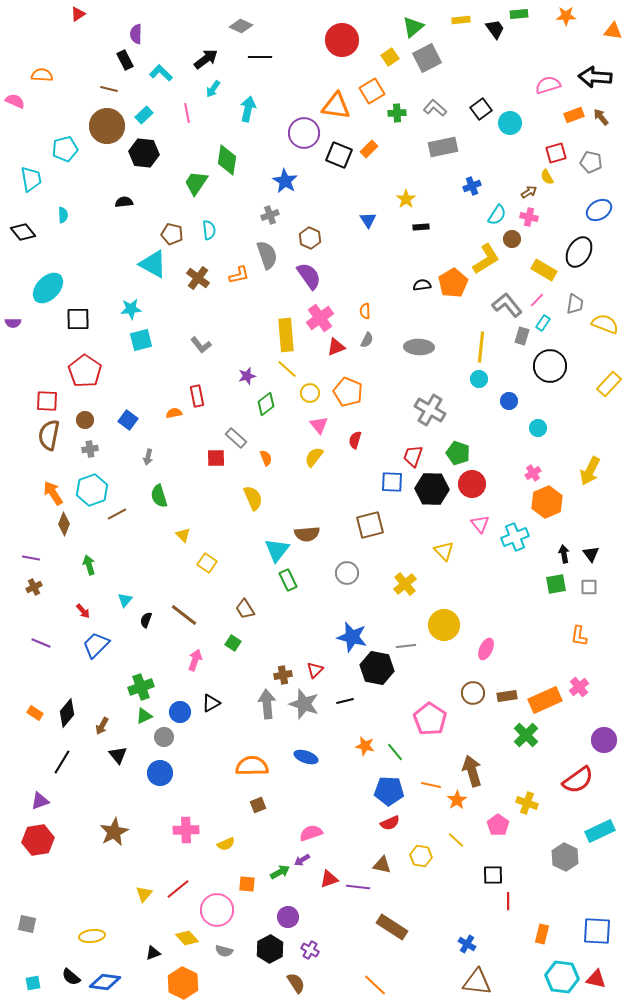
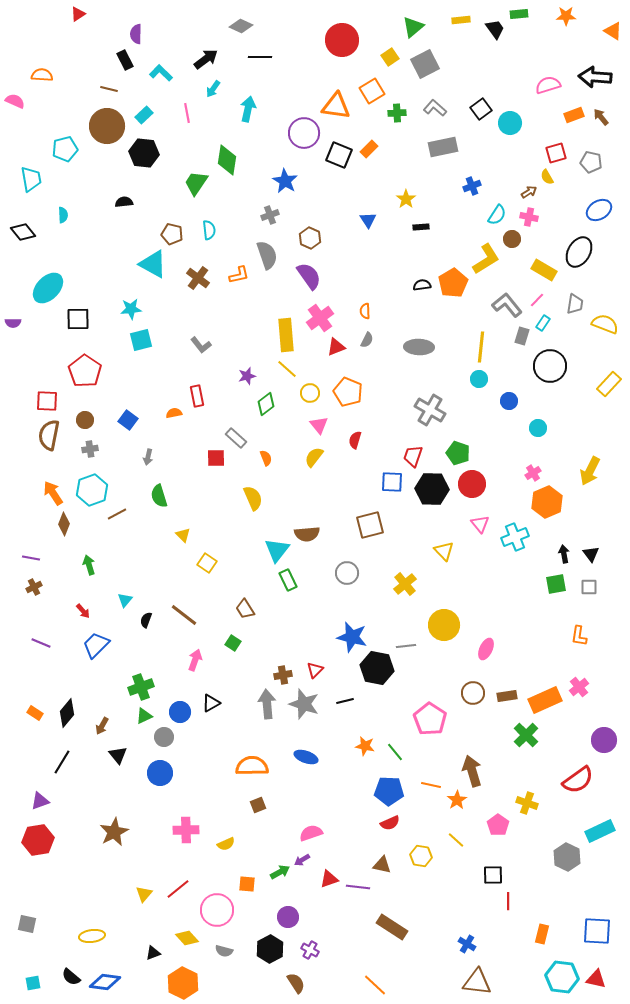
orange triangle at (613, 31): rotated 24 degrees clockwise
gray square at (427, 58): moved 2 px left, 6 px down
gray hexagon at (565, 857): moved 2 px right
